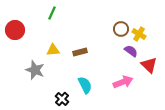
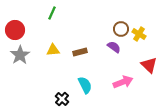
purple semicircle: moved 17 px left, 4 px up
gray star: moved 15 px left, 15 px up; rotated 18 degrees clockwise
